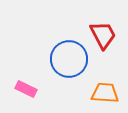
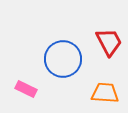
red trapezoid: moved 6 px right, 7 px down
blue circle: moved 6 px left
